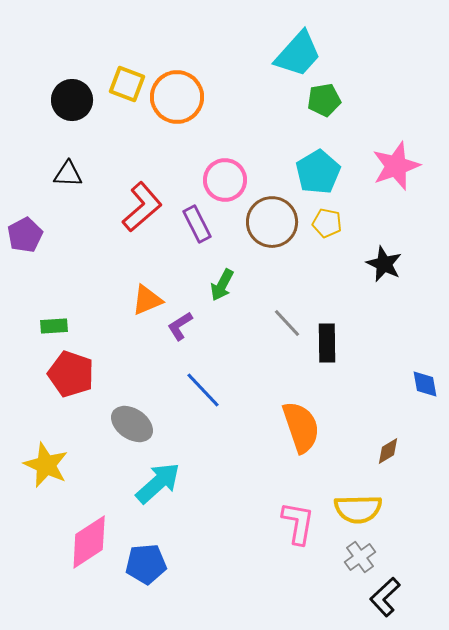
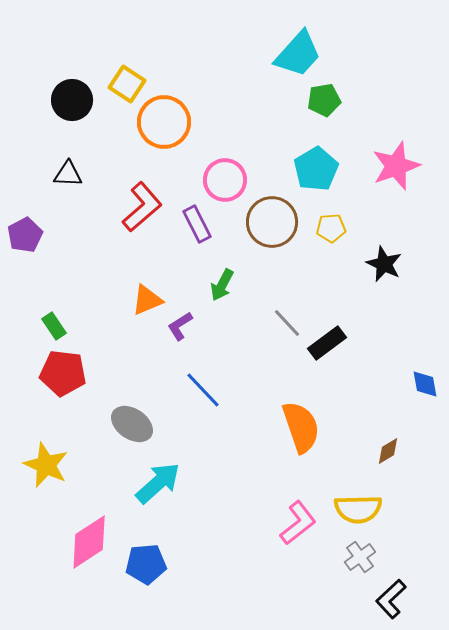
yellow square: rotated 12 degrees clockwise
orange circle: moved 13 px left, 25 px down
cyan pentagon: moved 2 px left, 3 px up
yellow pentagon: moved 4 px right, 5 px down; rotated 16 degrees counterclockwise
green rectangle: rotated 60 degrees clockwise
black rectangle: rotated 54 degrees clockwise
red pentagon: moved 8 px left, 1 px up; rotated 12 degrees counterclockwise
pink L-shape: rotated 42 degrees clockwise
black L-shape: moved 6 px right, 2 px down
